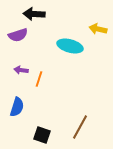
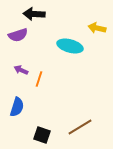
yellow arrow: moved 1 px left, 1 px up
purple arrow: rotated 16 degrees clockwise
brown line: rotated 30 degrees clockwise
